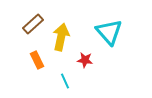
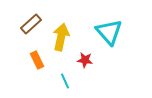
brown rectangle: moved 2 px left
